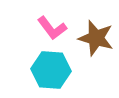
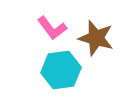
cyan hexagon: moved 10 px right; rotated 12 degrees counterclockwise
